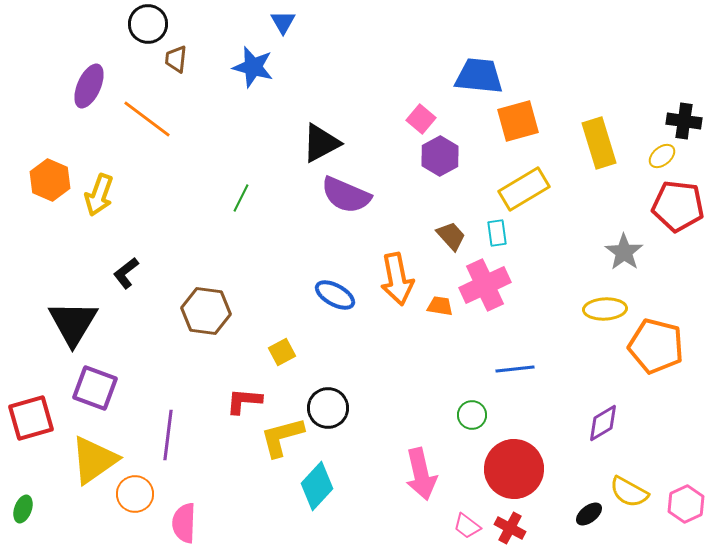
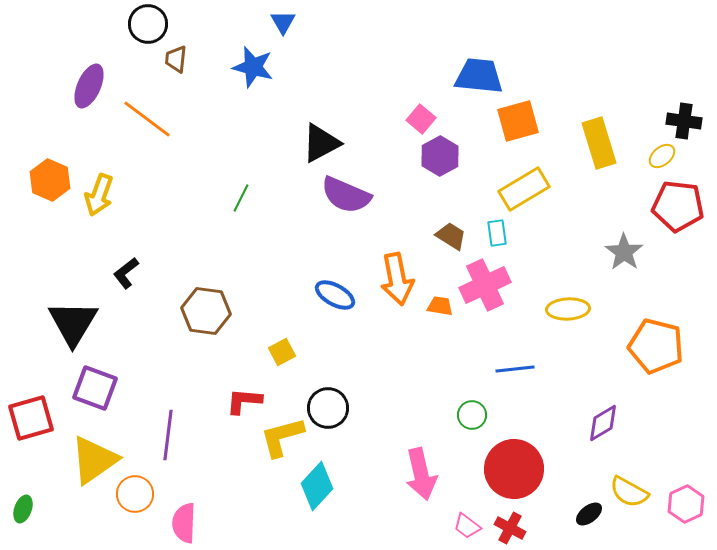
brown trapezoid at (451, 236): rotated 16 degrees counterclockwise
yellow ellipse at (605, 309): moved 37 px left
